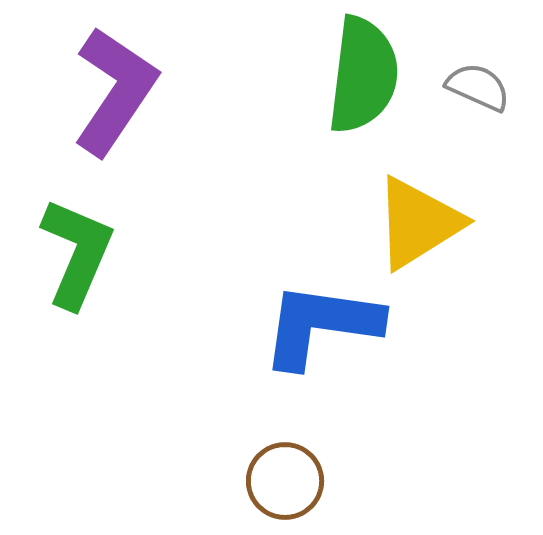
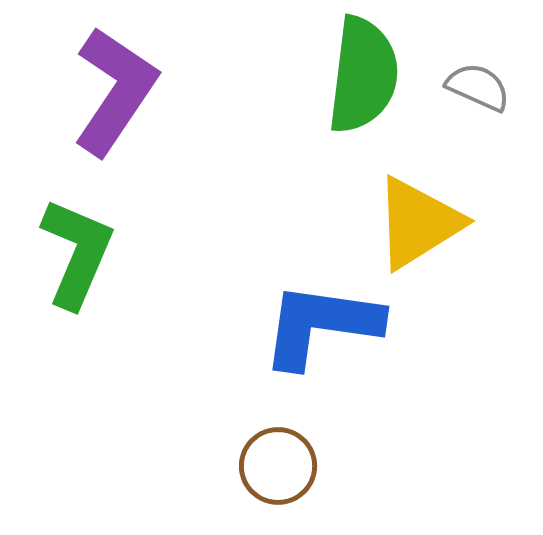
brown circle: moved 7 px left, 15 px up
